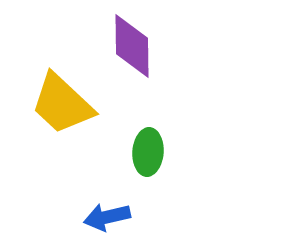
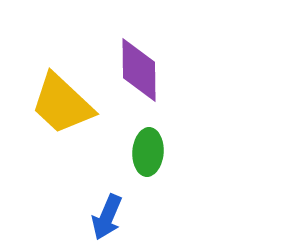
purple diamond: moved 7 px right, 24 px down
blue arrow: rotated 54 degrees counterclockwise
